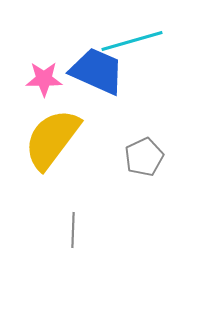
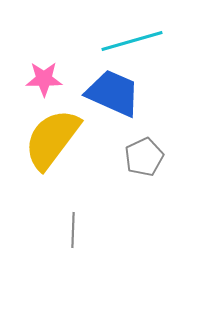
blue trapezoid: moved 16 px right, 22 px down
